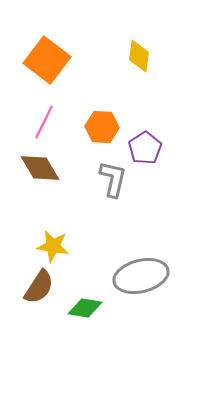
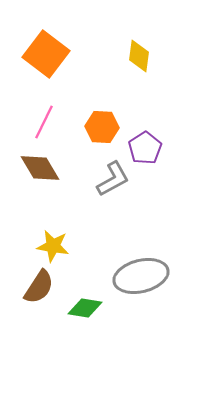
orange square: moved 1 px left, 6 px up
gray L-shape: rotated 48 degrees clockwise
